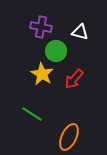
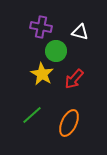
green line: moved 1 px down; rotated 75 degrees counterclockwise
orange ellipse: moved 14 px up
